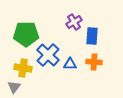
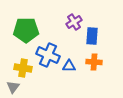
green pentagon: moved 4 px up
blue cross: rotated 20 degrees counterclockwise
blue triangle: moved 1 px left, 2 px down
gray triangle: moved 1 px left
